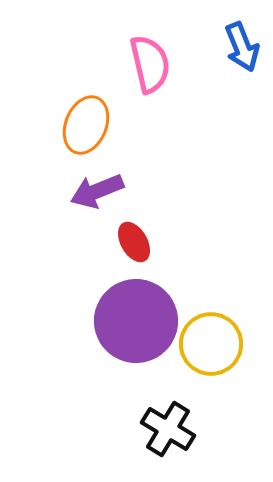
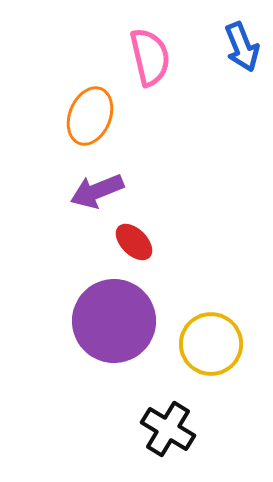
pink semicircle: moved 7 px up
orange ellipse: moved 4 px right, 9 px up
red ellipse: rotated 15 degrees counterclockwise
purple circle: moved 22 px left
